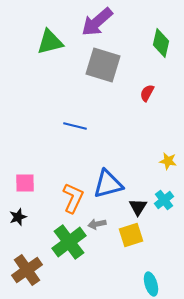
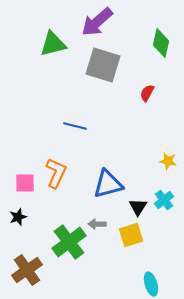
green triangle: moved 3 px right, 2 px down
orange L-shape: moved 17 px left, 25 px up
gray arrow: rotated 12 degrees clockwise
